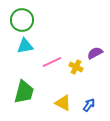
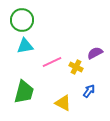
blue arrow: moved 14 px up
